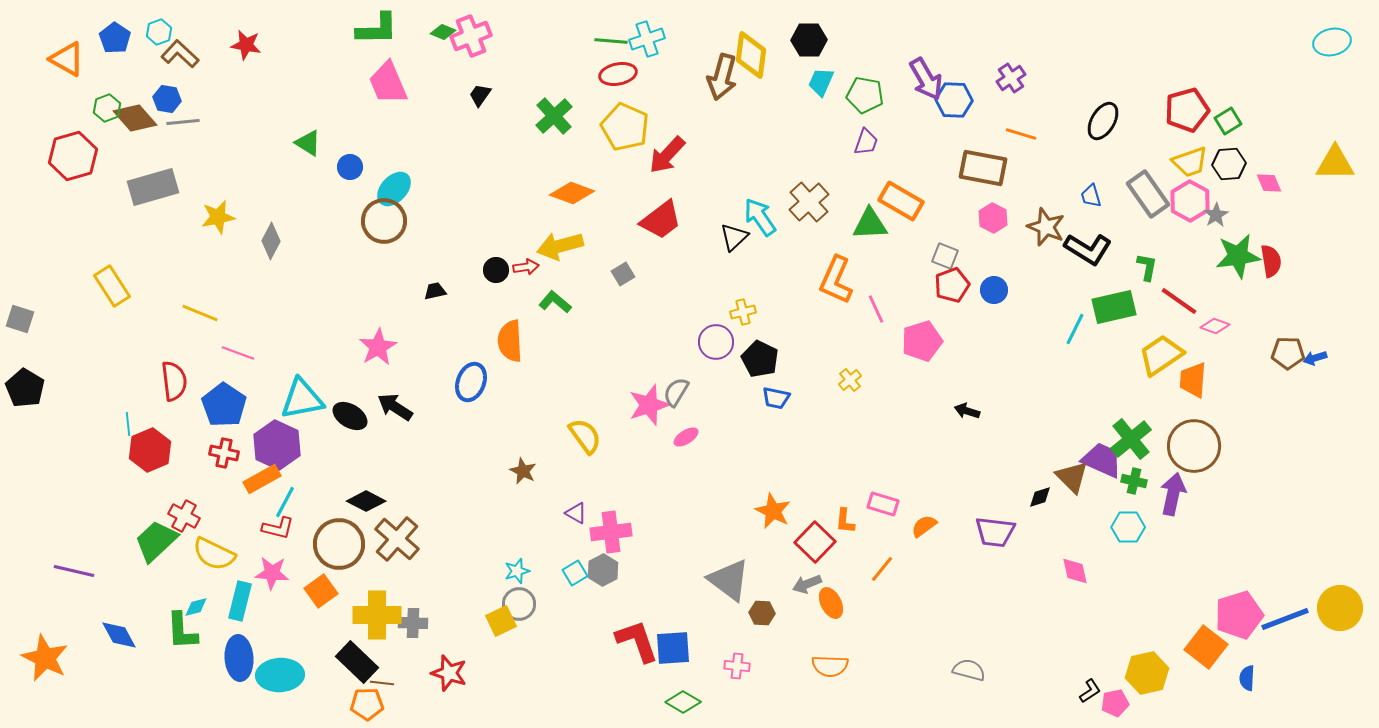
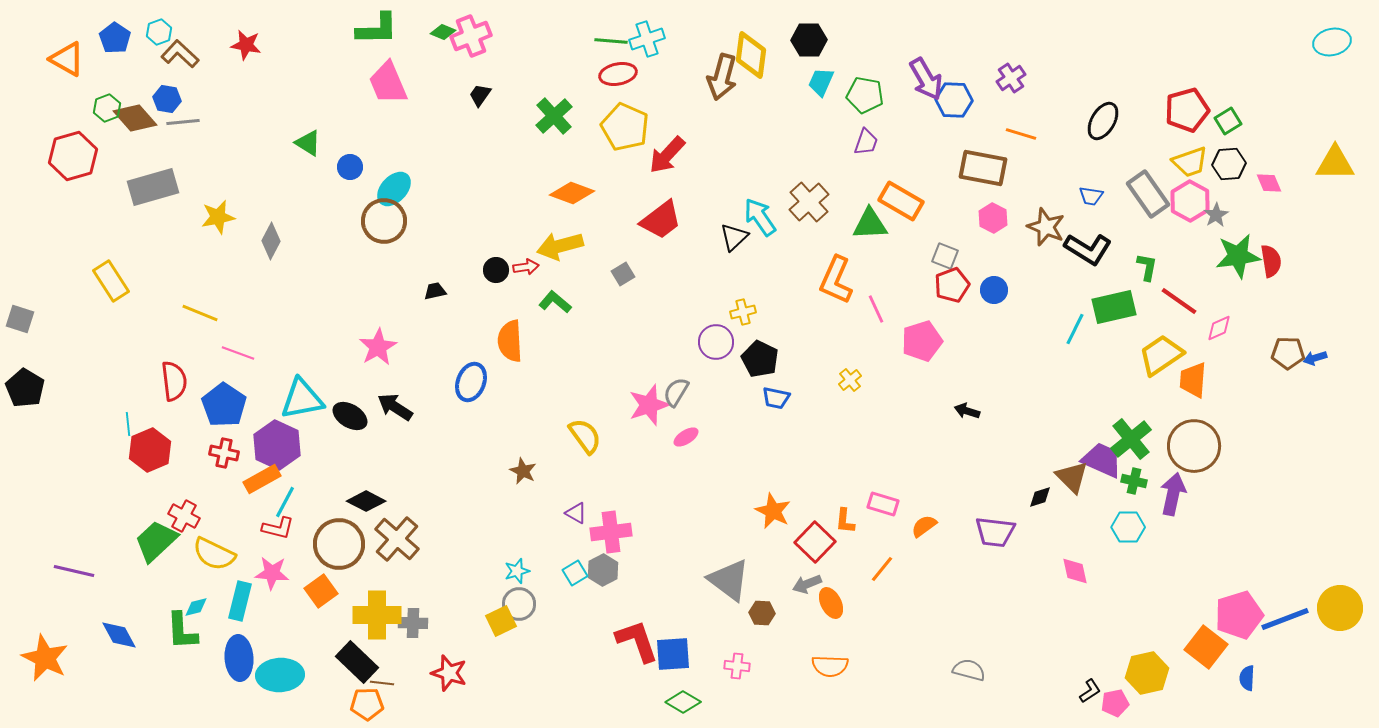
blue trapezoid at (1091, 196): rotated 65 degrees counterclockwise
yellow rectangle at (112, 286): moved 1 px left, 5 px up
pink diamond at (1215, 326): moved 4 px right, 2 px down; rotated 44 degrees counterclockwise
blue square at (673, 648): moved 6 px down
